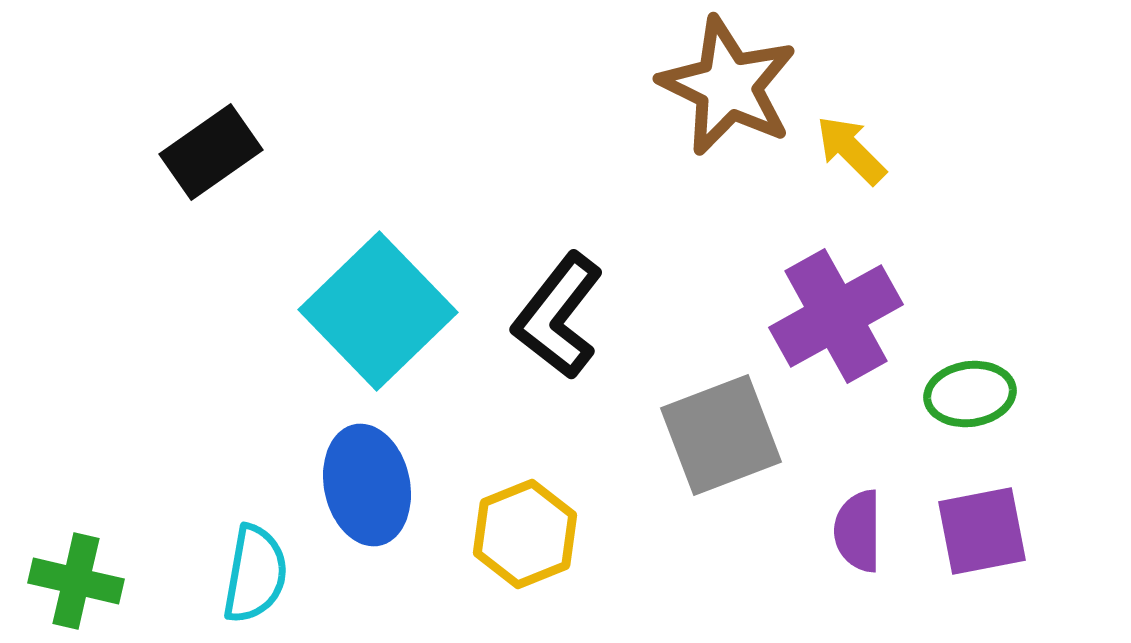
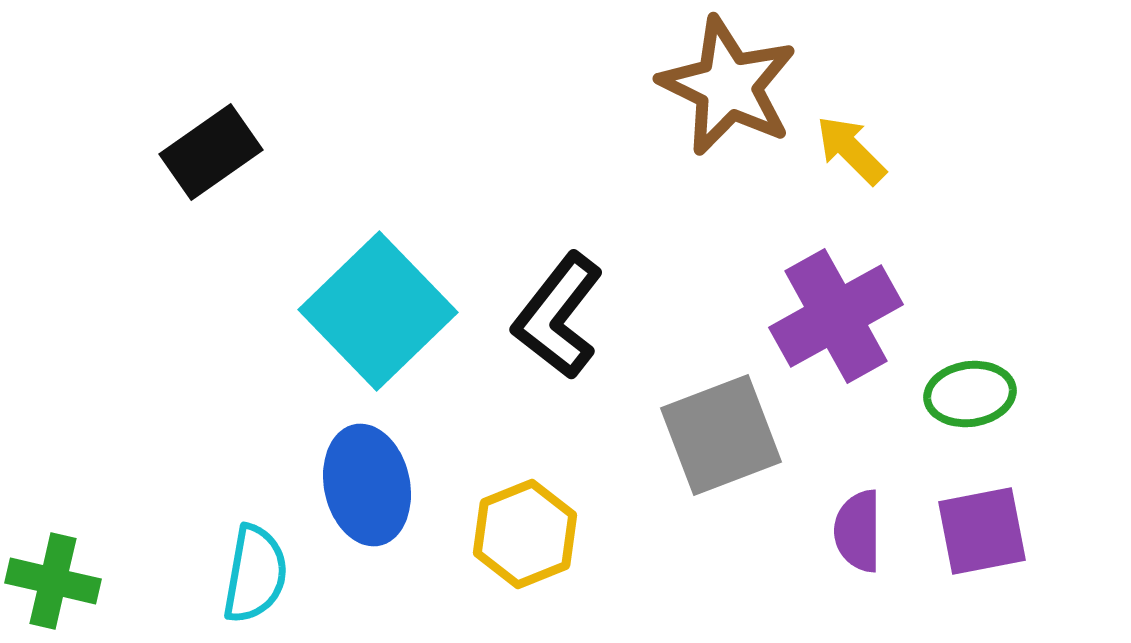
green cross: moved 23 px left
